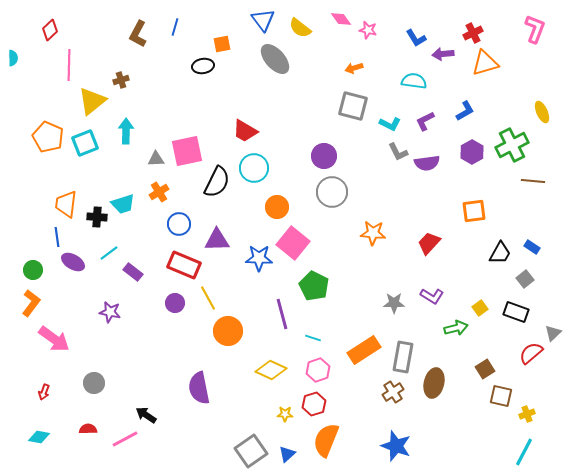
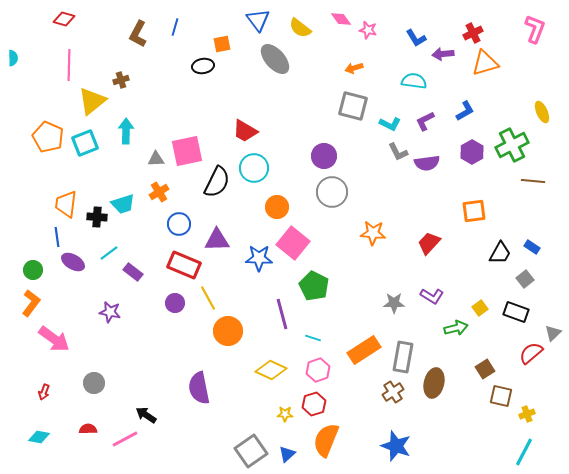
blue triangle at (263, 20): moved 5 px left
red diamond at (50, 30): moved 14 px right, 11 px up; rotated 60 degrees clockwise
